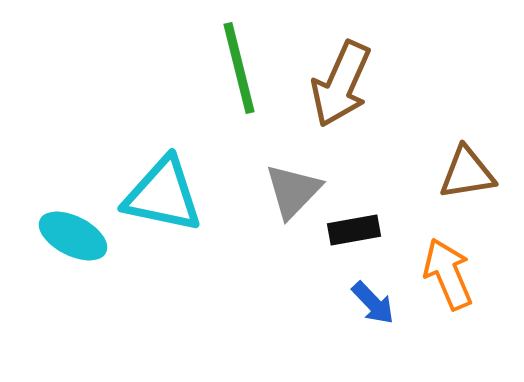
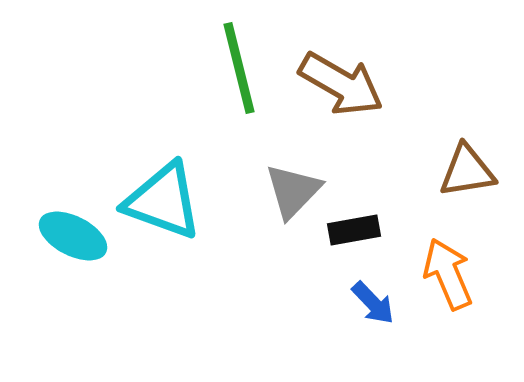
brown arrow: rotated 84 degrees counterclockwise
brown triangle: moved 2 px up
cyan triangle: moved 6 px down; rotated 8 degrees clockwise
